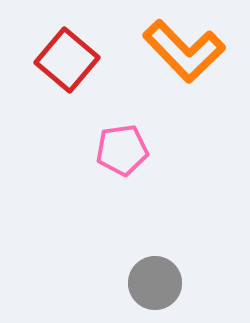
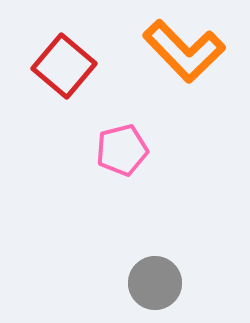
red square: moved 3 px left, 6 px down
pink pentagon: rotated 6 degrees counterclockwise
